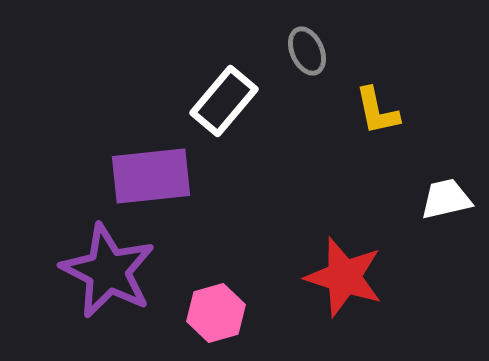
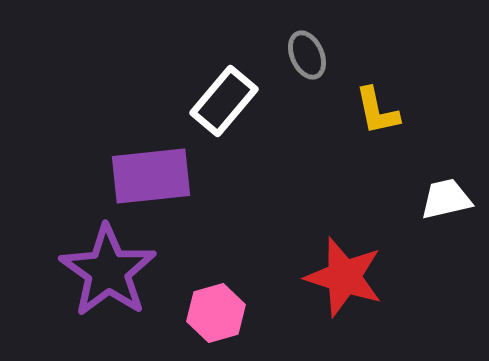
gray ellipse: moved 4 px down
purple star: rotated 8 degrees clockwise
